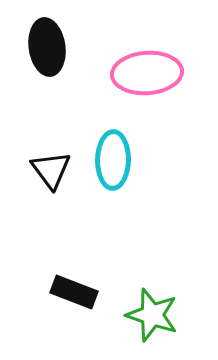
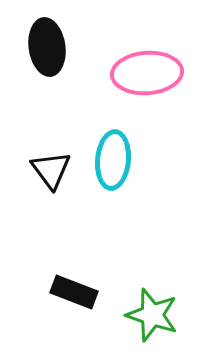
cyan ellipse: rotated 4 degrees clockwise
